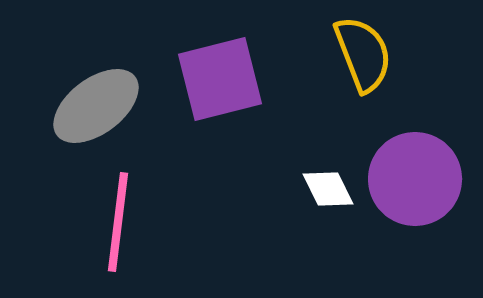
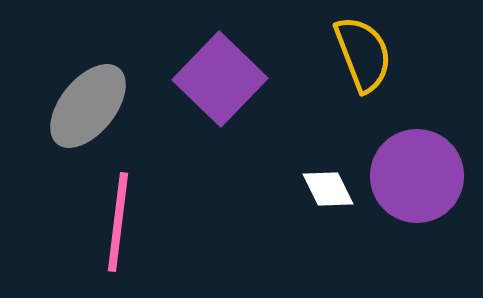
purple square: rotated 32 degrees counterclockwise
gray ellipse: moved 8 px left; rotated 14 degrees counterclockwise
purple circle: moved 2 px right, 3 px up
